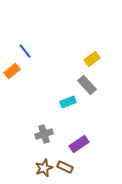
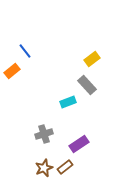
brown rectangle: rotated 63 degrees counterclockwise
